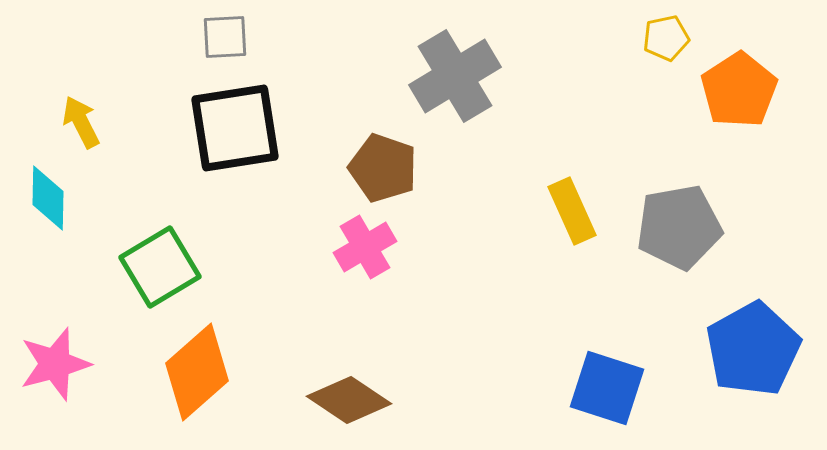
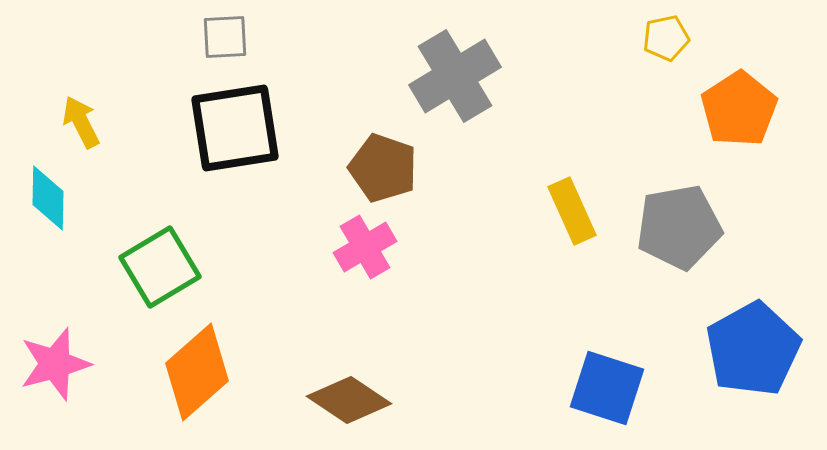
orange pentagon: moved 19 px down
